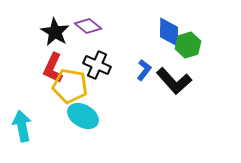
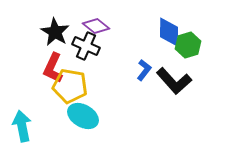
purple diamond: moved 8 px right
black cross: moved 11 px left, 19 px up
